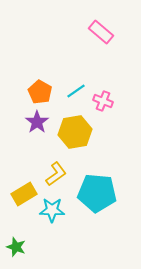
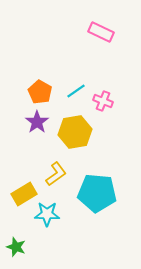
pink rectangle: rotated 15 degrees counterclockwise
cyan star: moved 5 px left, 4 px down
